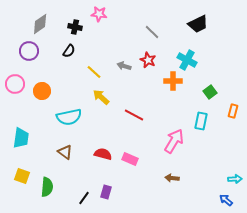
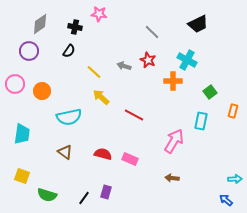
cyan trapezoid: moved 1 px right, 4 px up
green semicircle: moved 8 px down; rotated 102 degrees clockwise
